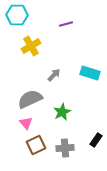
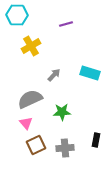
green star: rotated 24 degrees clockwise
black rectangle: rotated 24 degrees counterclockwise
